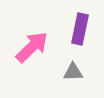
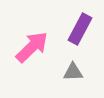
purple rectangle: rotated 16 degrees clockwise
